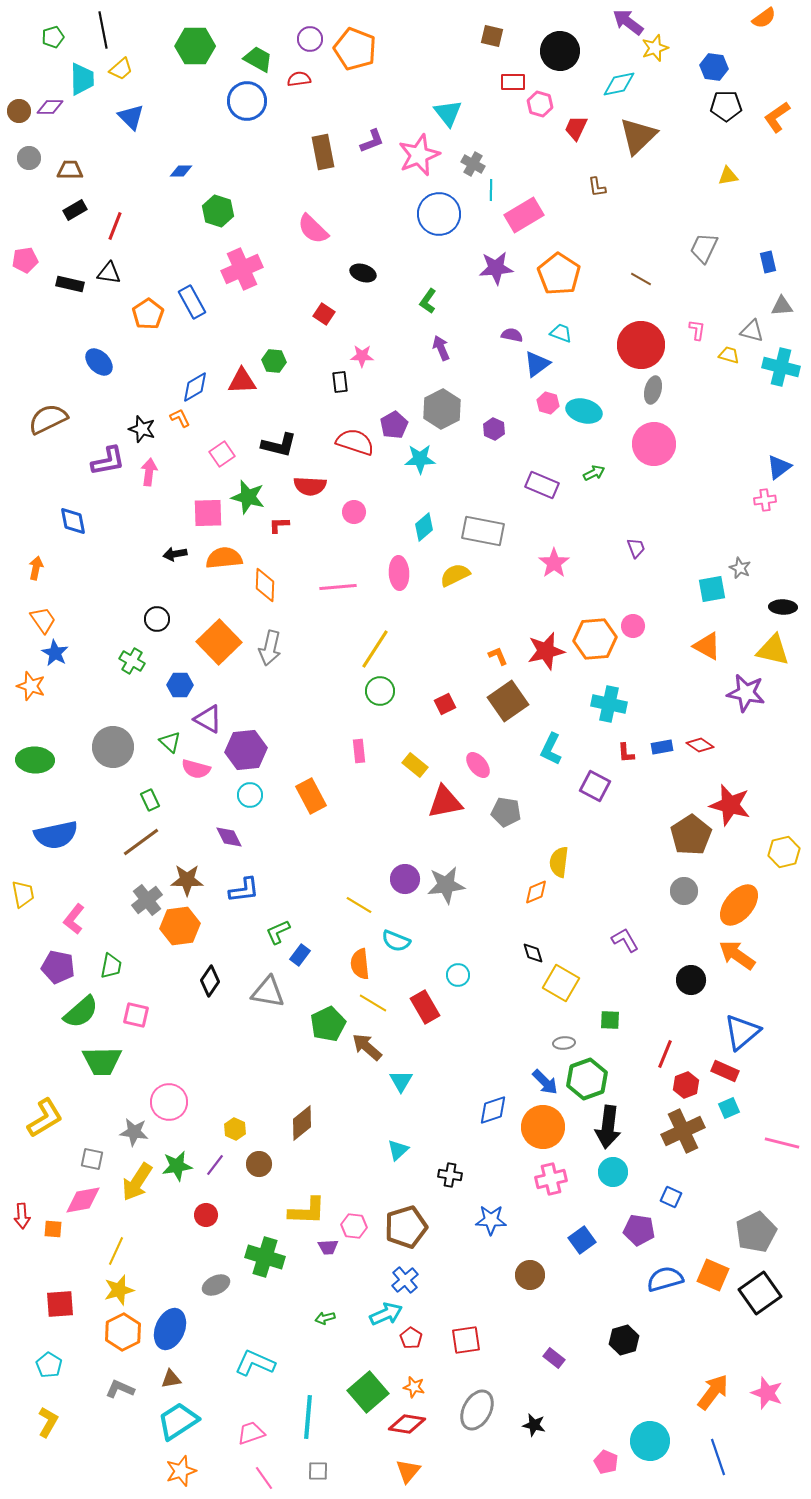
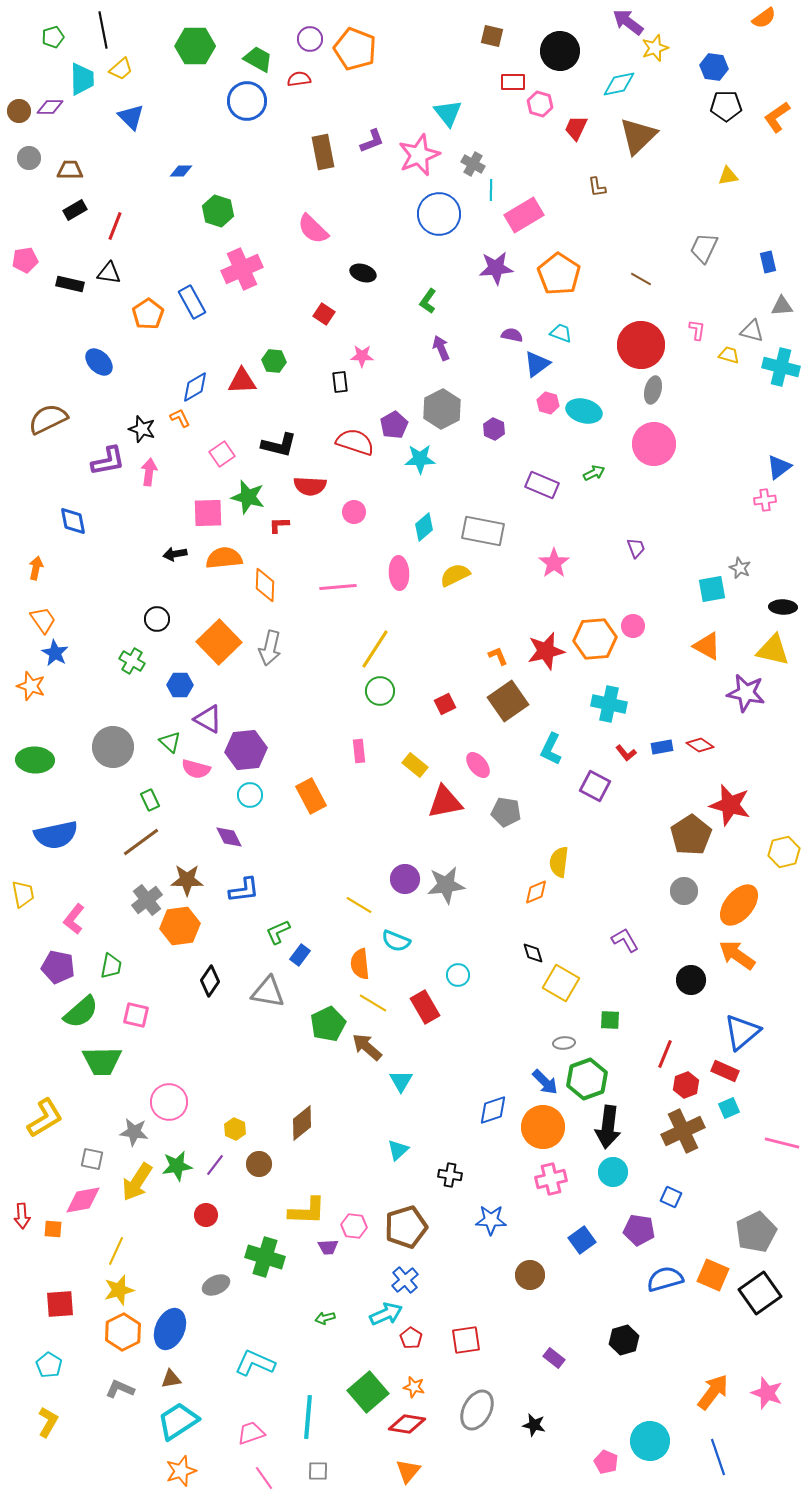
red L-shape at (626, 753): rotated 35 degrees counterclockwise
